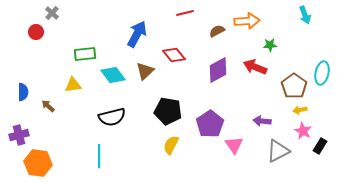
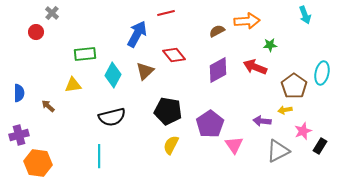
red line: moved 19 px left
cyan diamond: rotated 65 degrees clockwise
blue semicircle: moved 4 px left, 1 px down
yellow arrow: moved 15 px left
pink star: rotated 24 degrees clockwise
